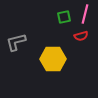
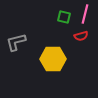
green square: rotated 24 degrees clockwise
